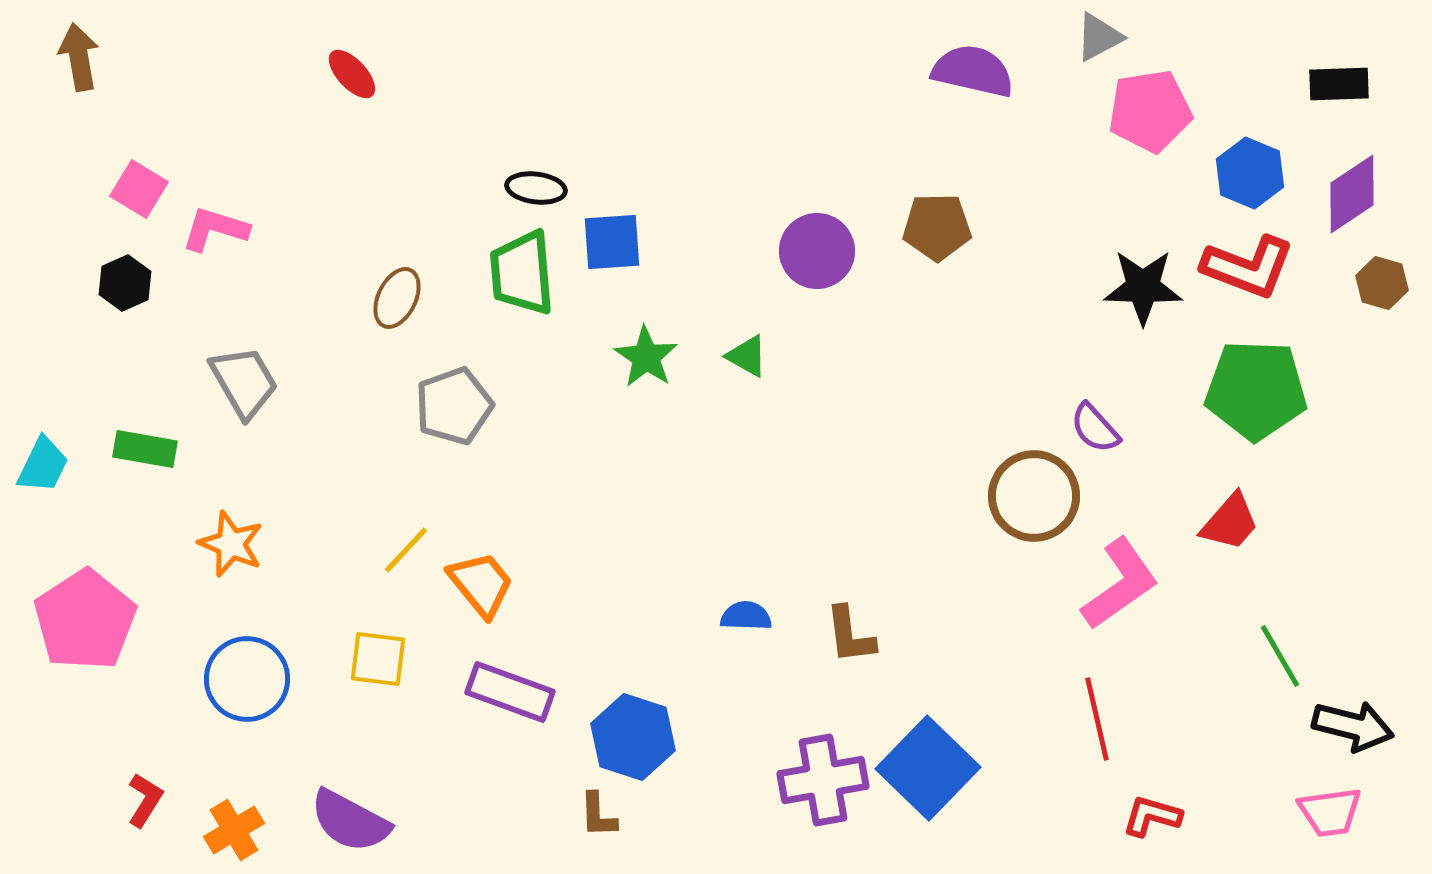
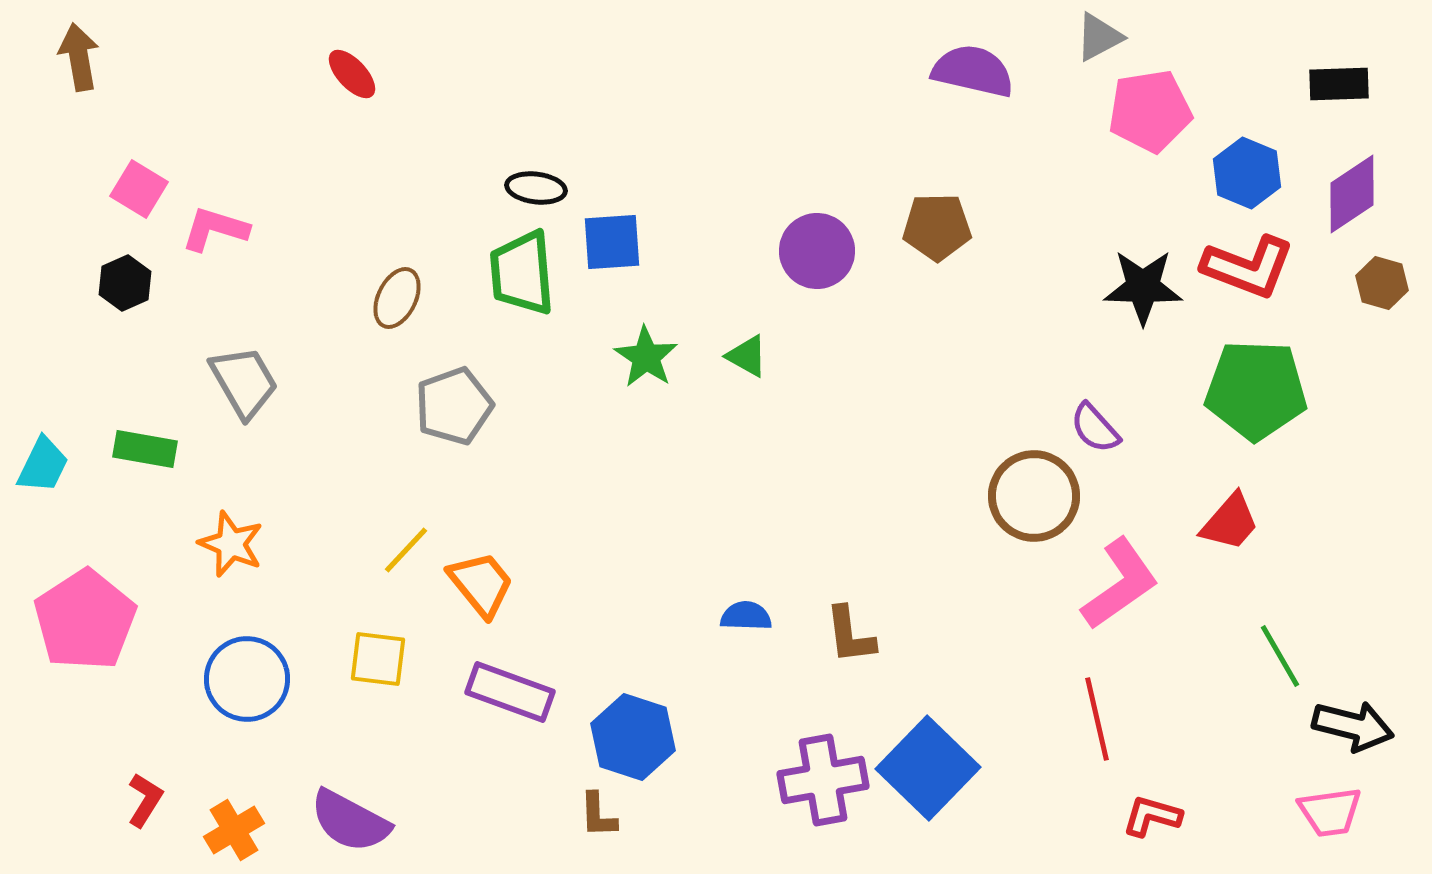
blue hexagon at (1250, 173): moved 3 px left
